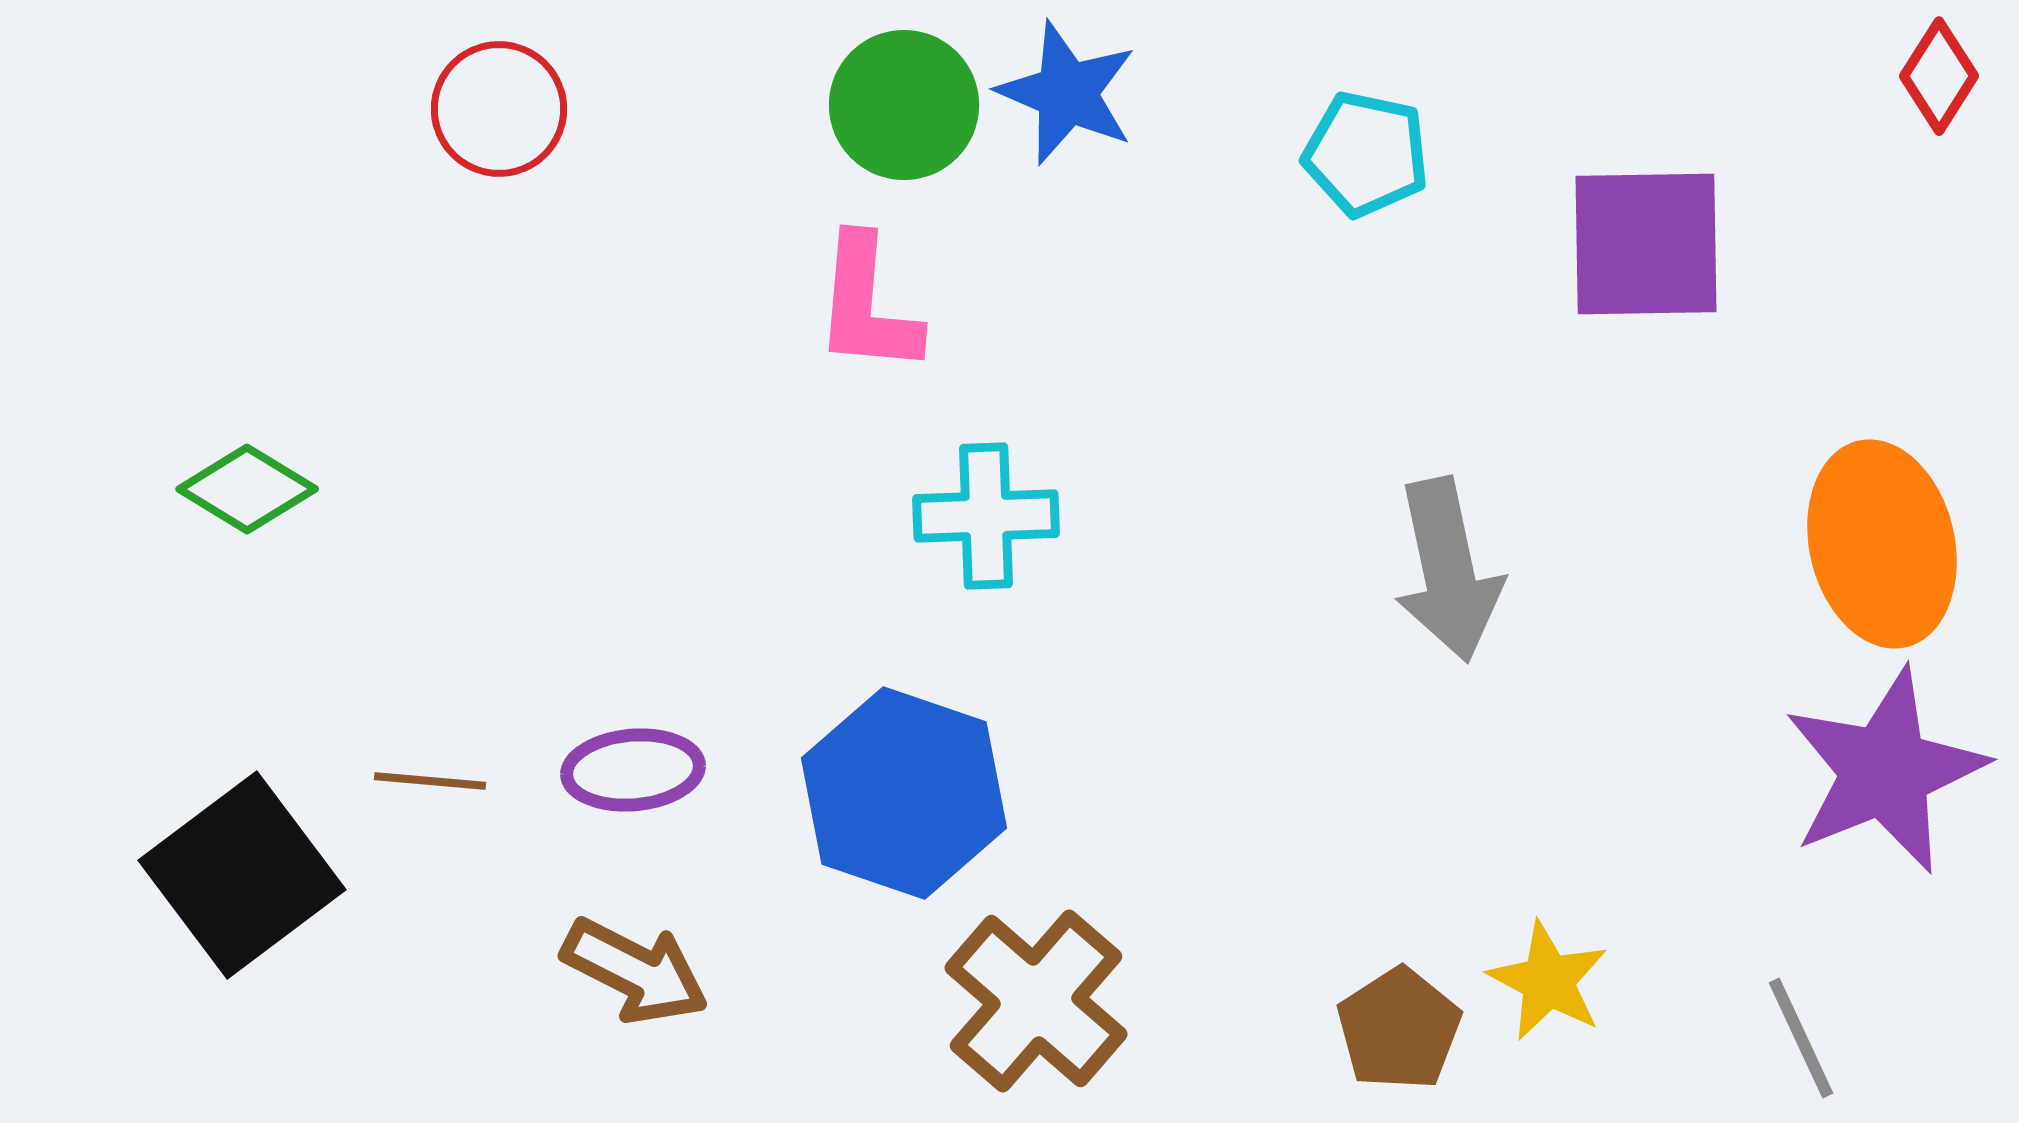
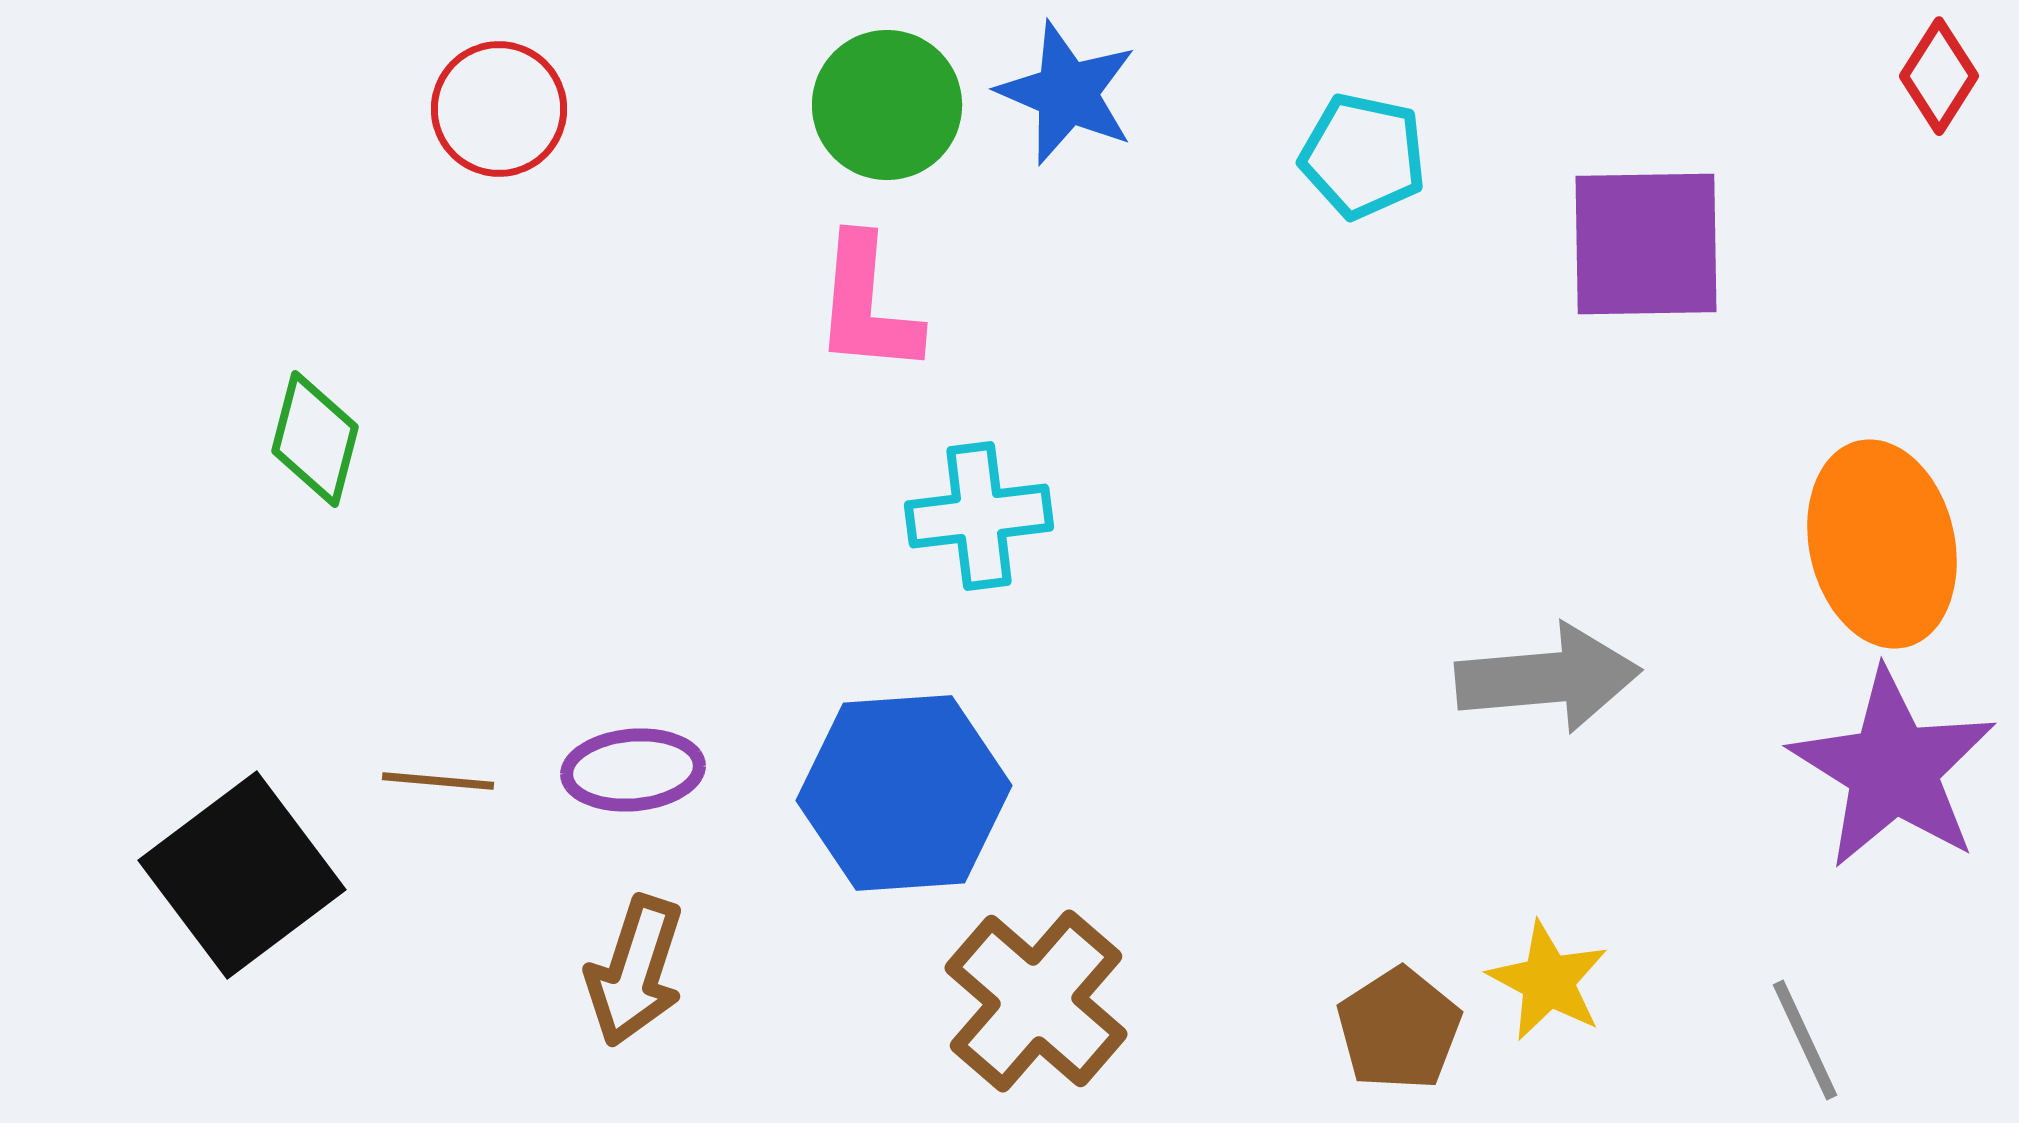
green circle: moved 17 px left
cyan pentagon: moved 3 px left, 2 px down
green diamond: moved 68 px right, 50 px up; rotated 73 degrees clockwise
cyan cross: moved 7 px left; rotated 5 degrees counterclockwise
gray arrow: moved 100 px right, 108 px down; rotated 83 degrees counterclockwise
purple star: moved 8 px right, 2 px up; rotated 18 degrees counterclockwise
brown line: moved 8 px right
blue hexagon: rotated 23 degrees counterclockwise
brown arrow: rotated 81 degrees clockwise
gray line: moved 4 px right, 2 px down
